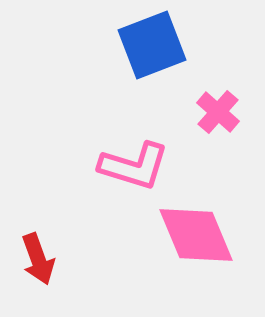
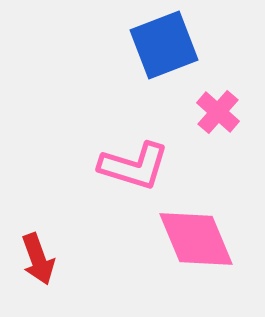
blue square: moved 12 px right
pink diamond: moved 4 px down
